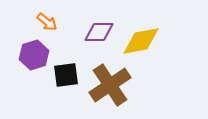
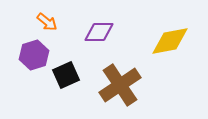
yellow diamond: moved 29 px right
black square: rotated 16 degrees counterclockwise
brown cross: moved 10 px right
